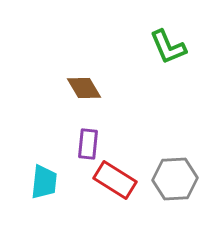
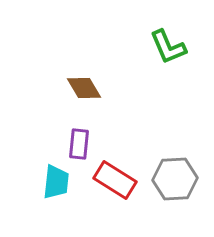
purple rectangle: moved 9 px left
cyan trapezoid: moved 12 px right
